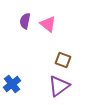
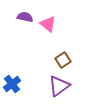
purple semicircle: moved 4 px up; rotated 91 degrees clockwise
brown square: rotated 35 degrees clockwise
